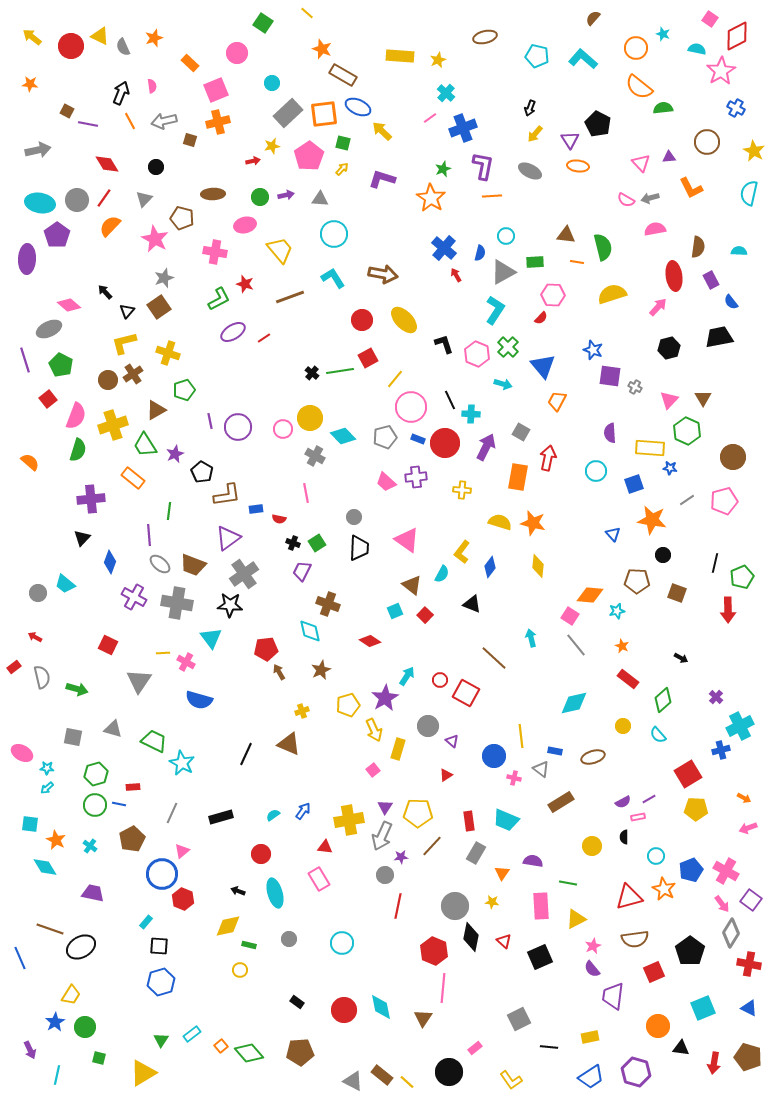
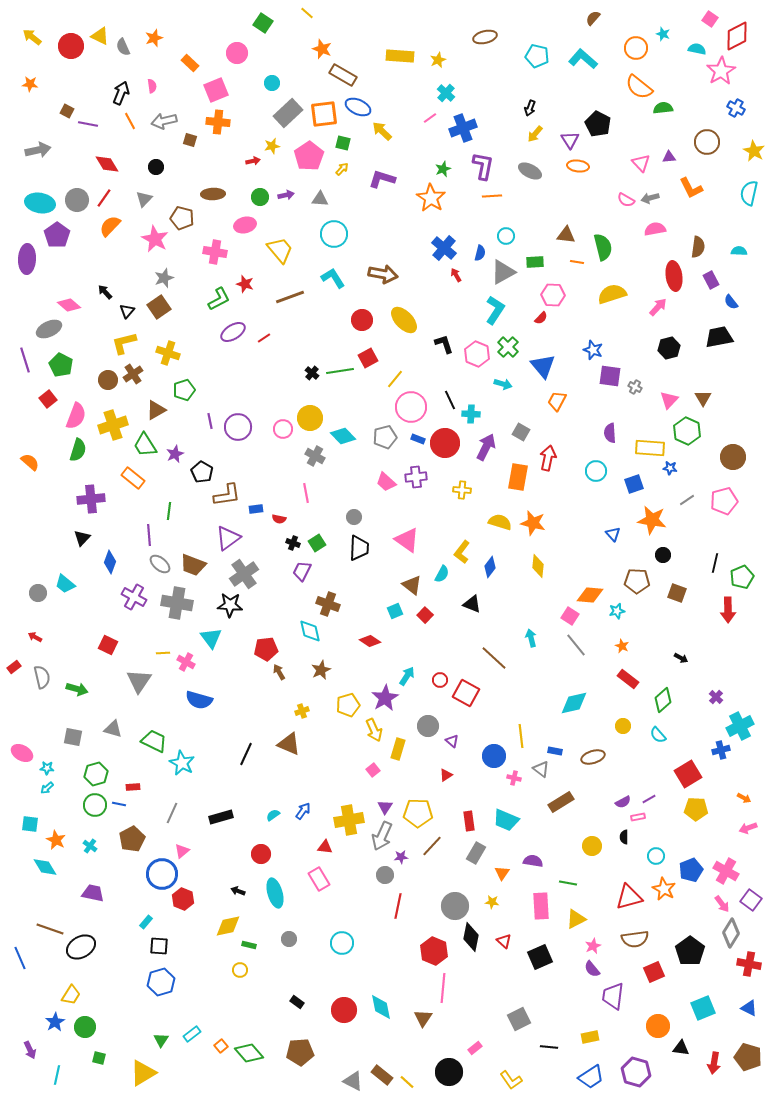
orange cross at (218, 122): rotated 20 degrees clockwise
